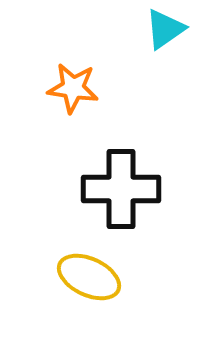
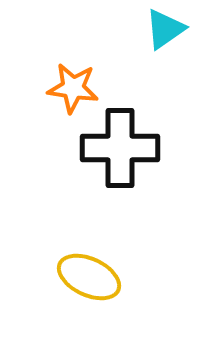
black cross: moved 1 px left, 41 px up
